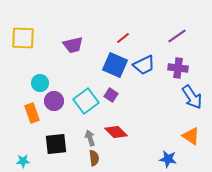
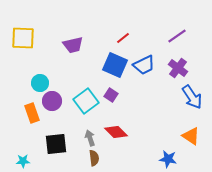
purple cross: rotated 30 degrees clockwise
purple circle: moved 2 px left
